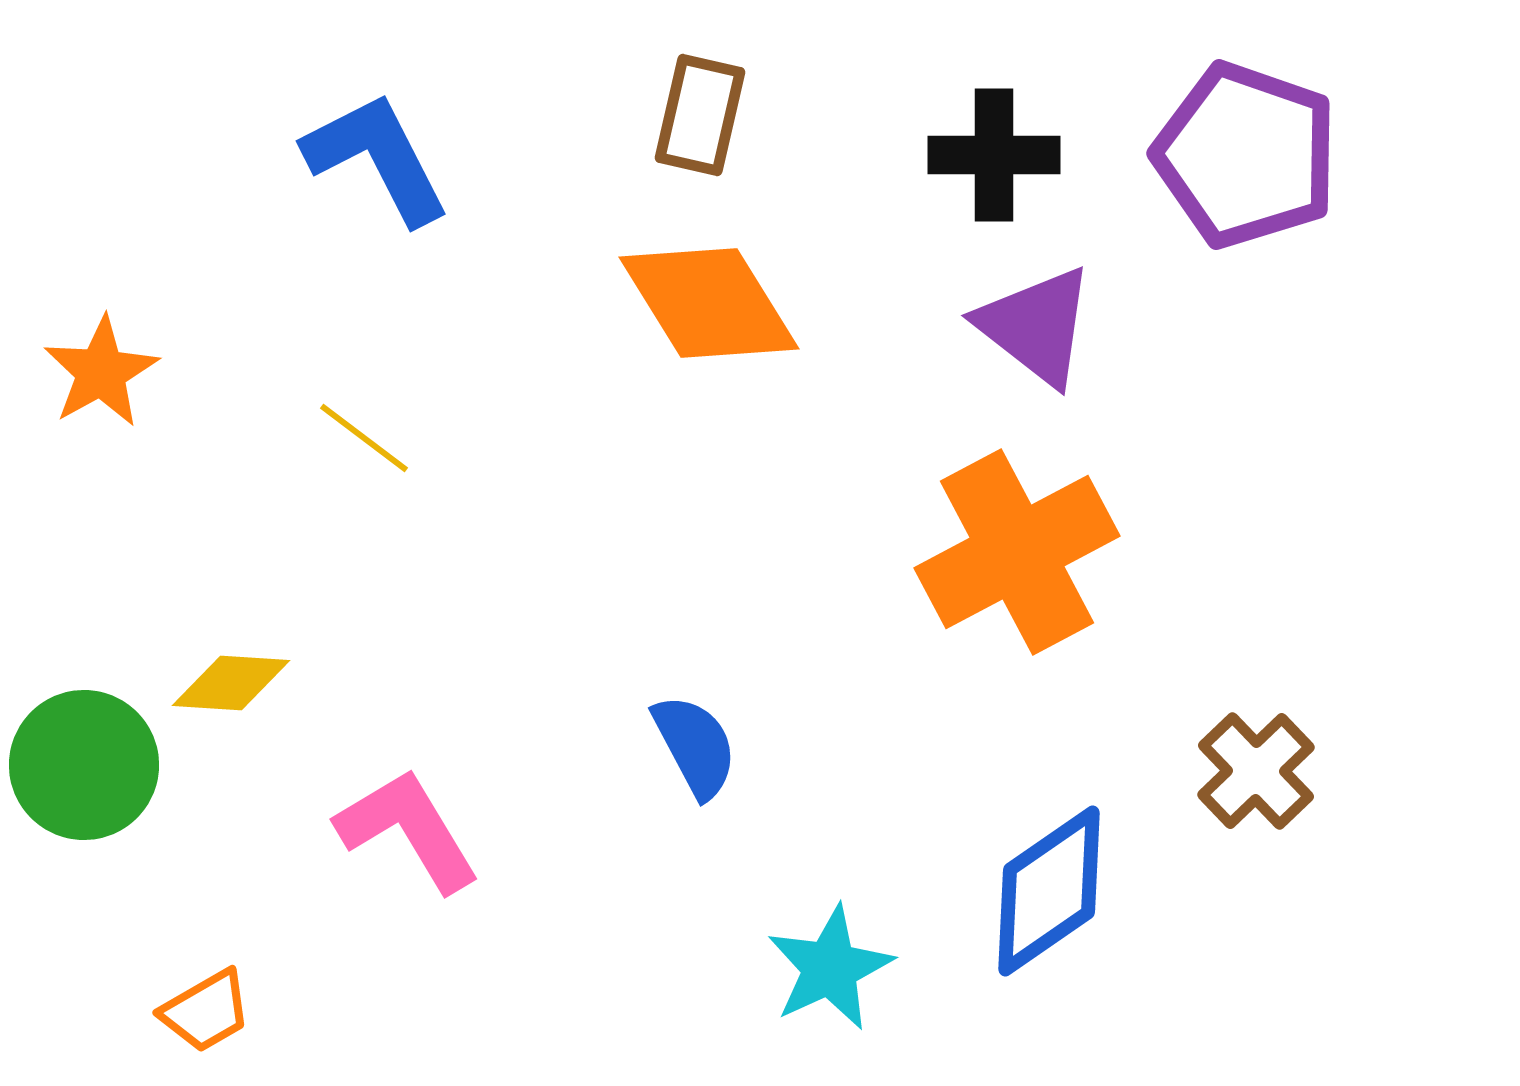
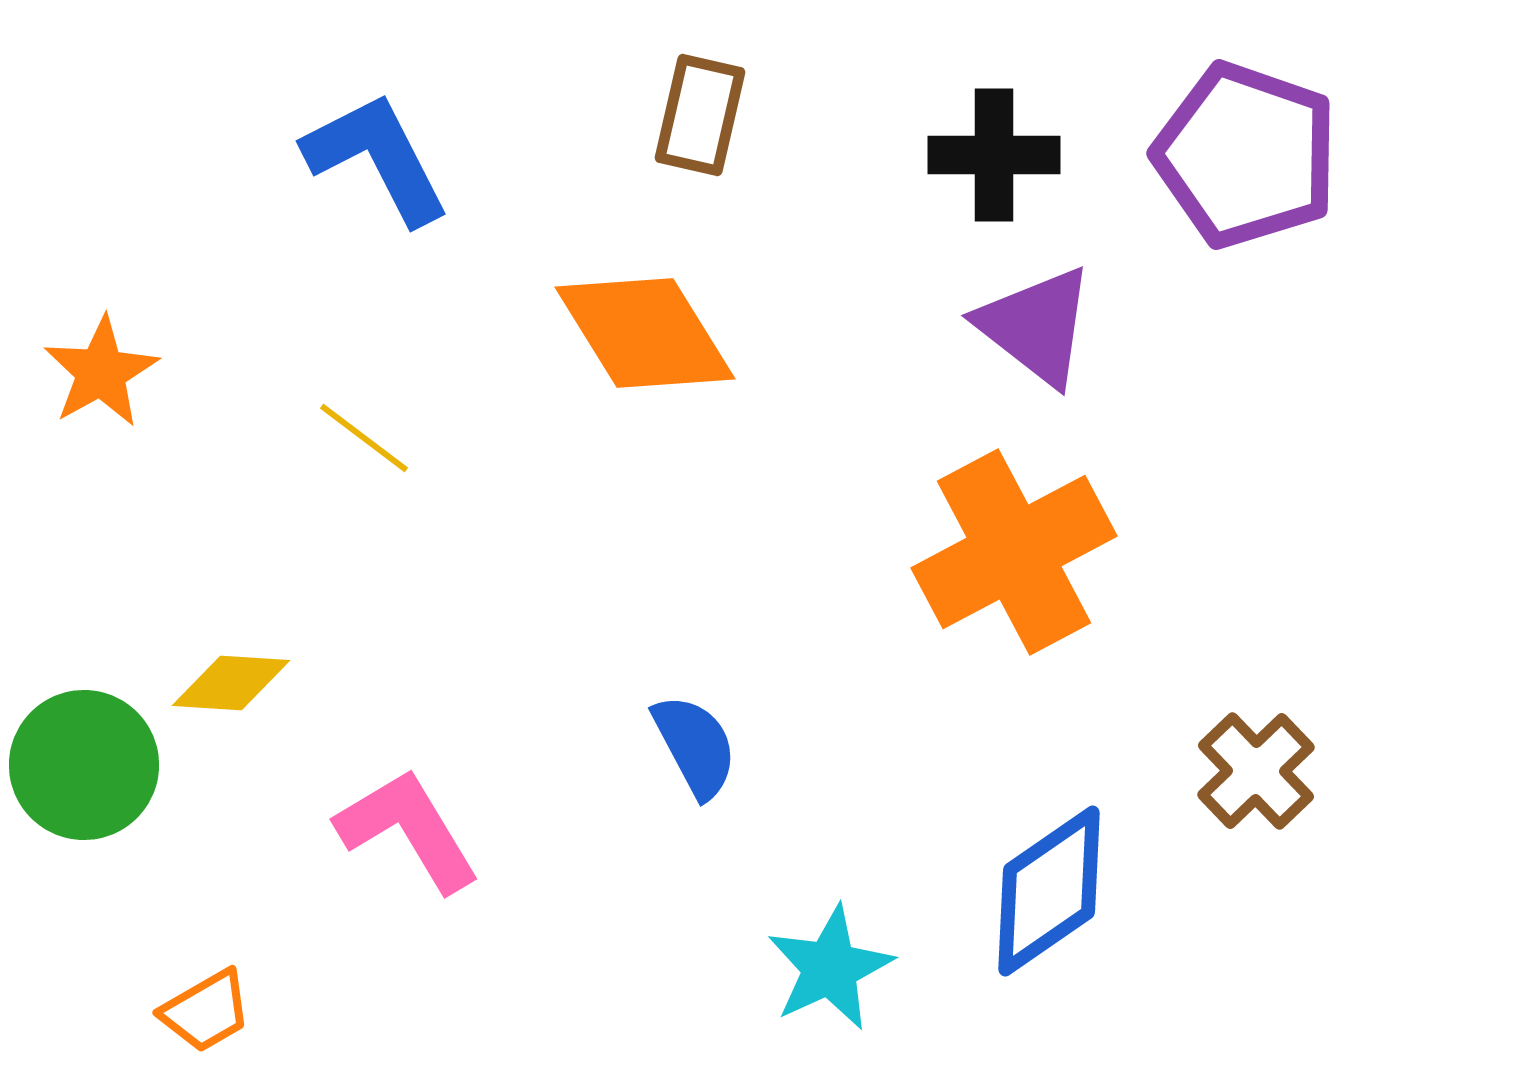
orange diamond: moved 64 px left, 30 px down
orange cross: moved 3 px left
